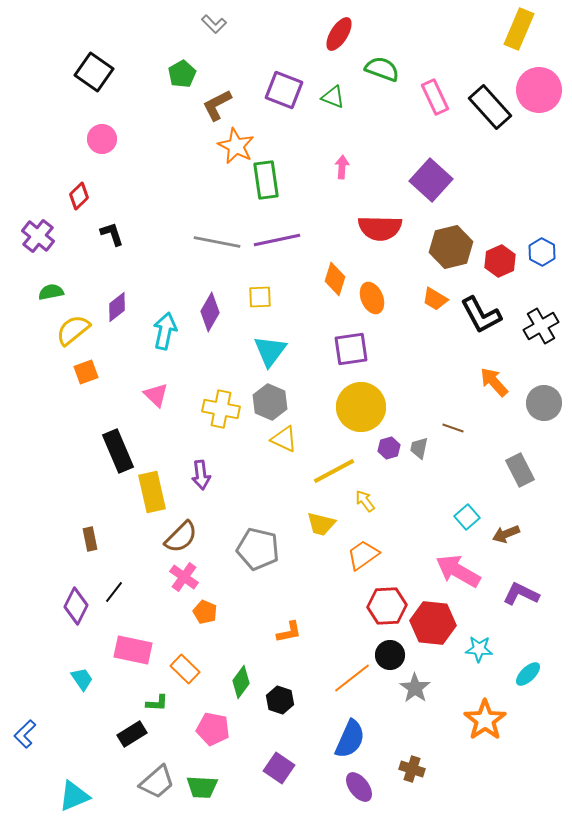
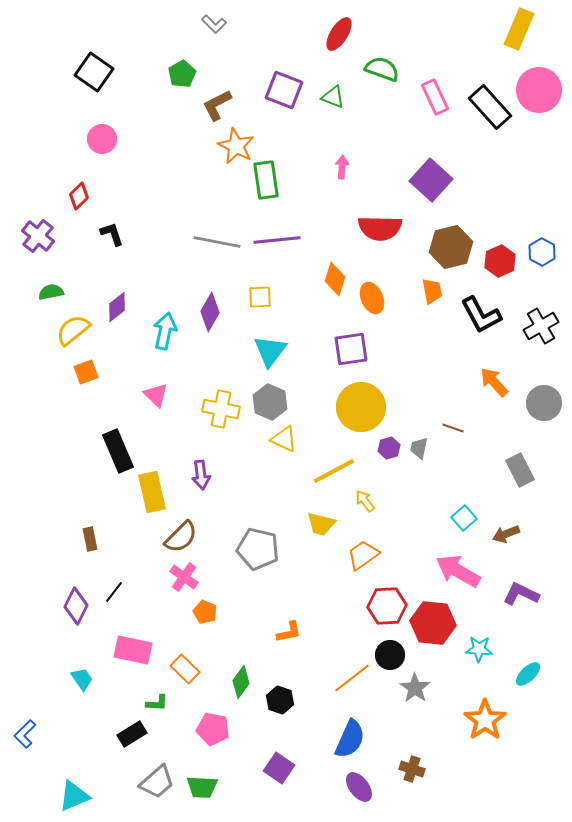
purple line at (277, 240): rotated 6 degrees clockwise
orange trapezoid at (435, 299): moved 3 px left, 8 px up; rotated 132 degrees counterclockwise
cyan square at (467, 517): moved 3 px left, 1 px down
